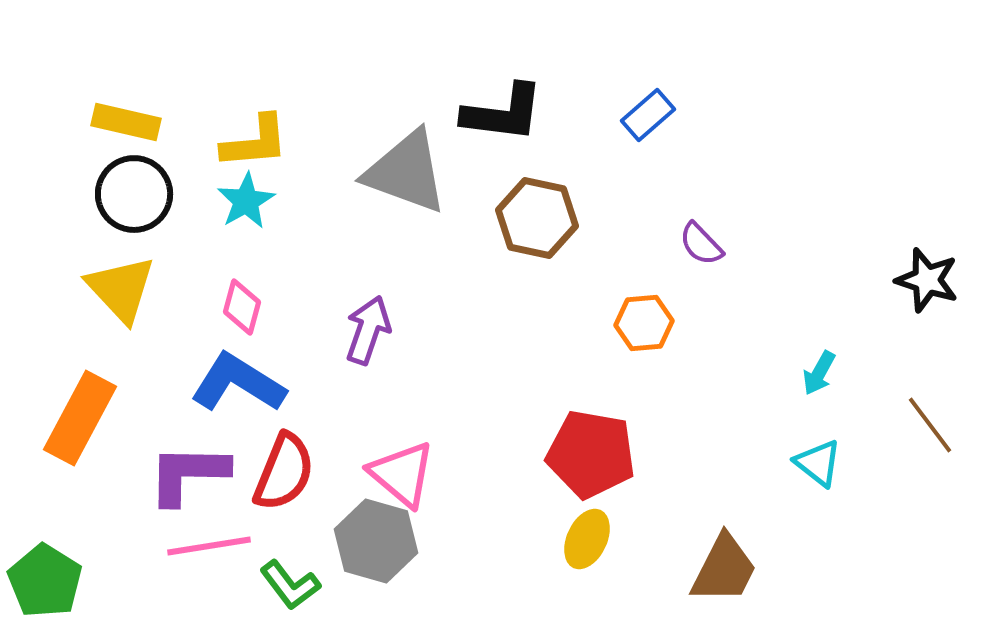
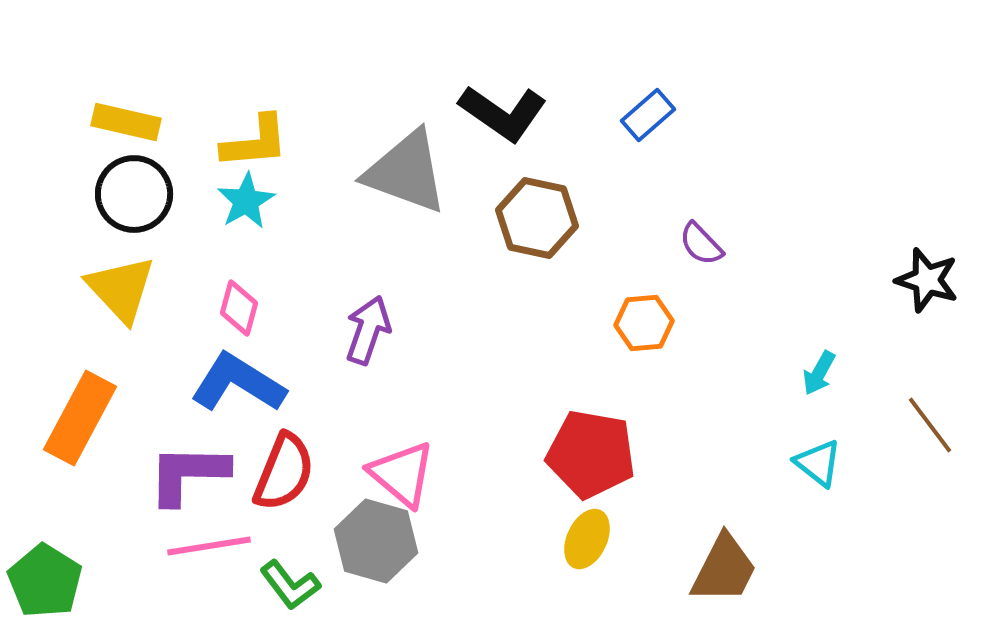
black L-shape: rotated 28 degrees clockwise
pink diamond: moved 3 px left, 1 px down
